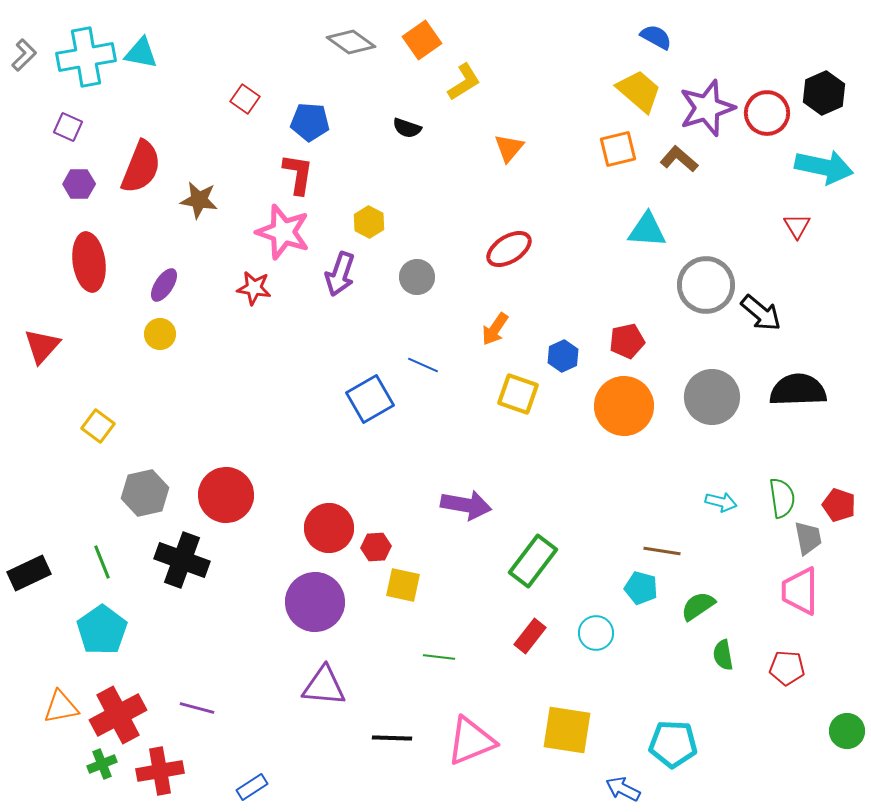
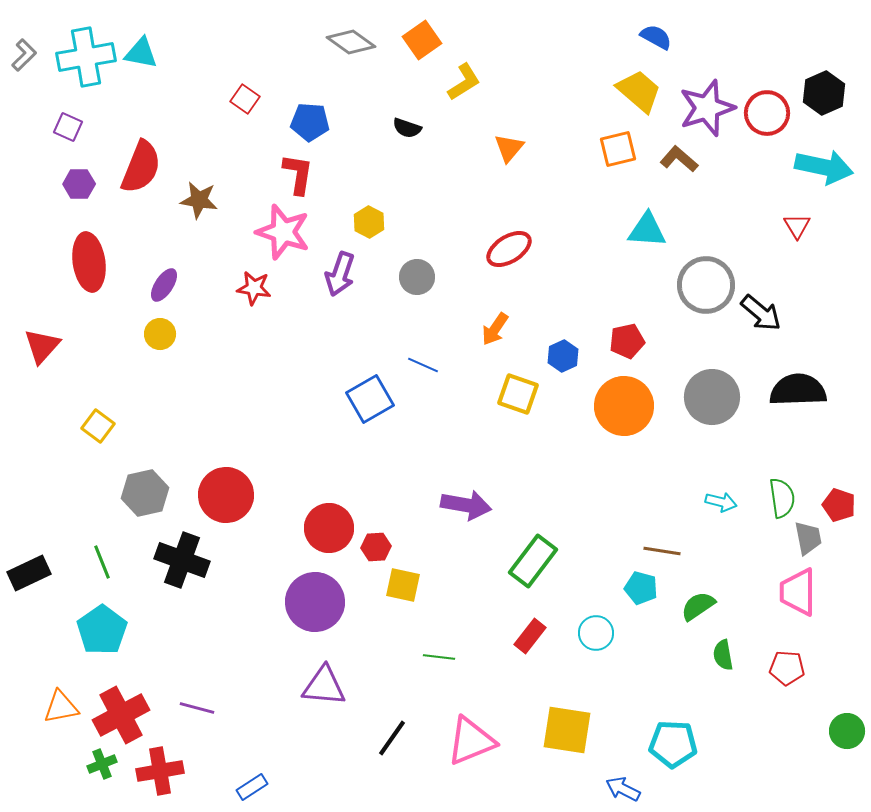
pink trapezoid at (800, 591): moved 2 px left, 1 px down
red cross at (118, 715): moved 3 px right
black line at (392, 738): rotated 57 degrees counterclockwise
